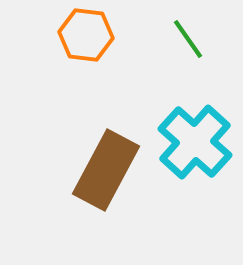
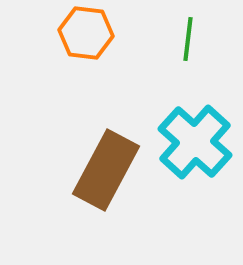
orange hexagon: moved 2 px up
green line: rotated 42 degrees clockwise
